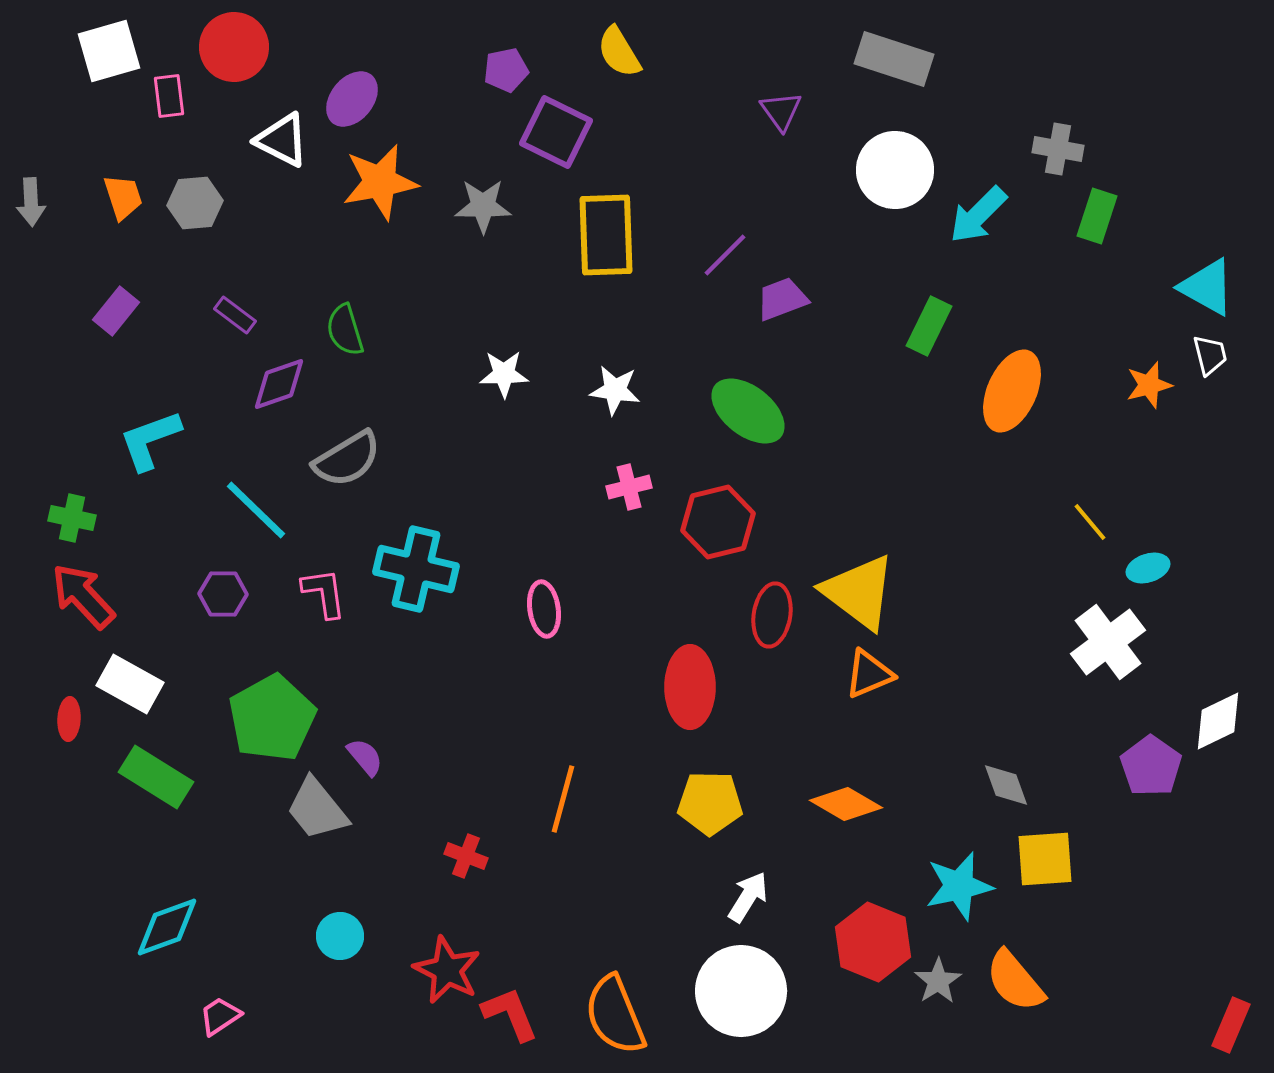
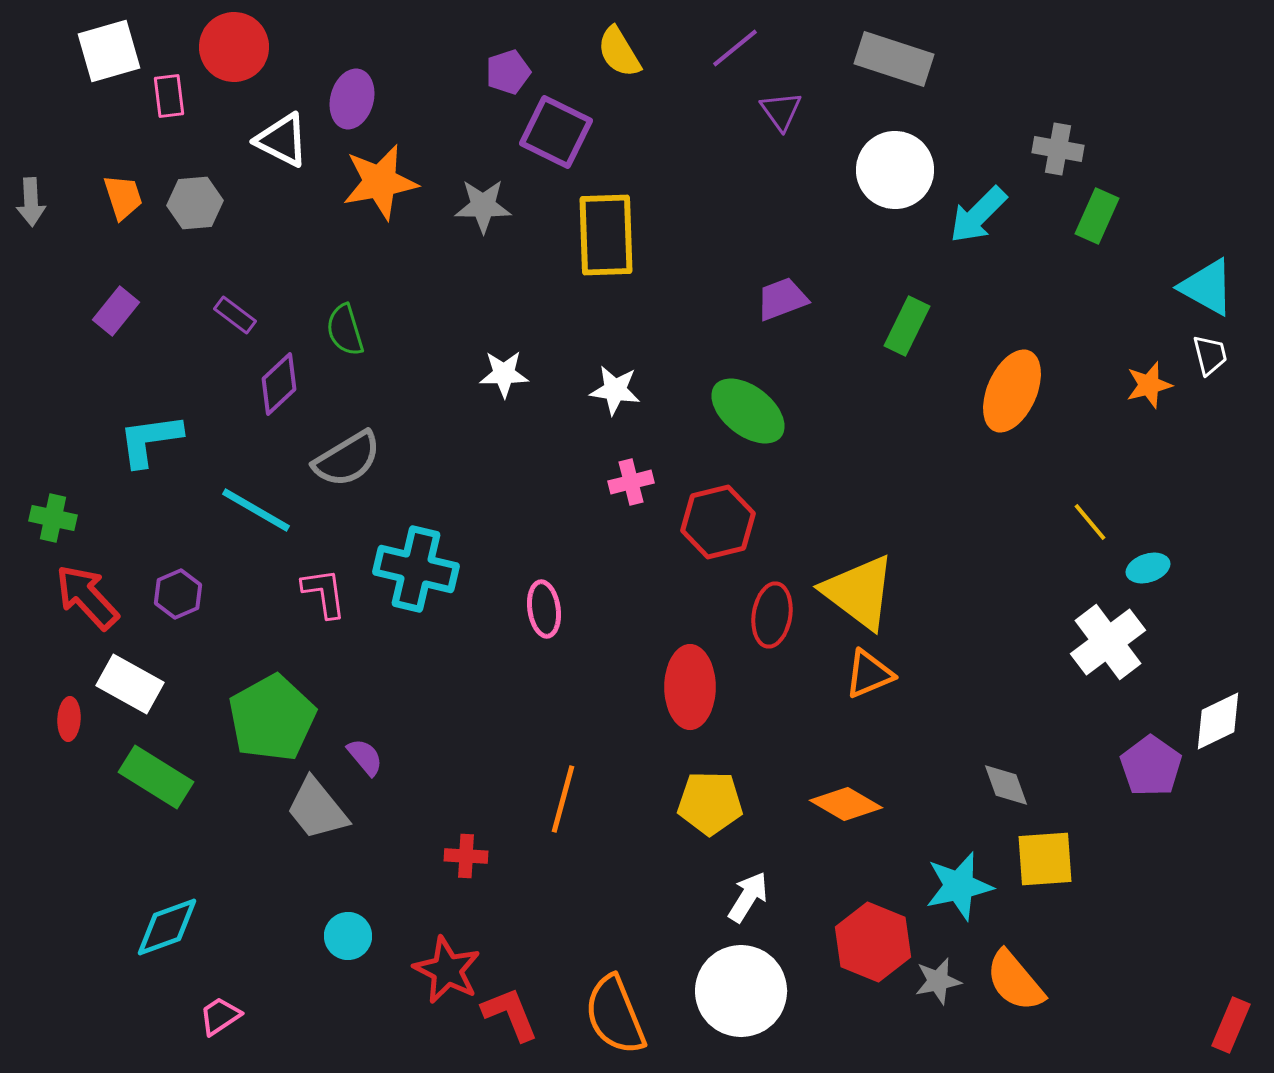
purple pentagon at (506, 70): moved 2 px right, 2 px down; rotated 6 degrees counterclockwise
purple ellipse at (352, 99): rotated 24 degrees counterclockwise
green rectangle at (1097, 216): rotated 6 degrees clockwise
purple line at (725, 255): moved 10 px right, 207 px up; rotated 6 degrees clockwise
green rectangle at (929, 326): moved 22 px left
purple diamond at (279, 384): rotated 24 degrees counterclockwise
cyan L-shape at (150, 440): rotated 12 degrees clockwise
pink cross at (629, 487): moved 2 px right, 5 px up
cyan line at (256, 510): rotated 14 degrees counterclockwise
green cross at (72, 518): moved 19 px left
purple hexagon at (223, 594): moved 45 px left; rotated 24 degrees counterclockwise
red arrow at (83, 596): moved 4 px right, 1 px down
red cross at (466, 856): rotated 18 degrees counterclockwise
cyan circle at (340, 936): moved 8 px right
gray star at (938, 981): rotated 21 degrees clockwise
